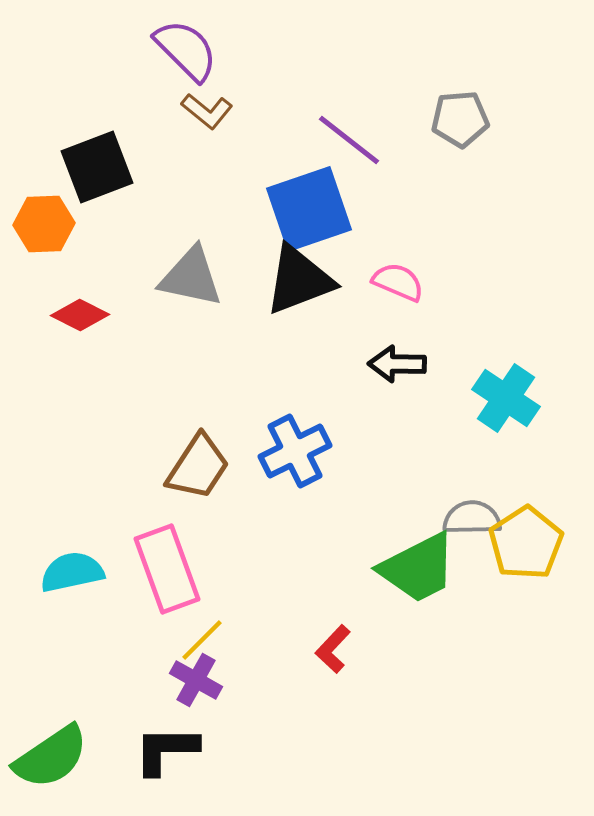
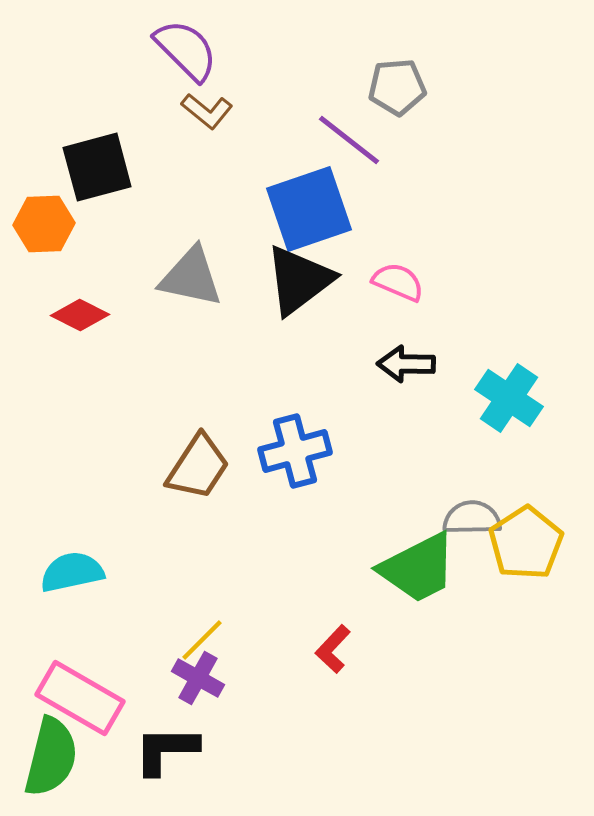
gray pentagon: moved 63 px left, 32 px up
black square: rotated 6 degrees clockwise
black triangle: rotated 16 degrees counterclockwise
black arrow: moved 9 px right
cyan cross: moved 3 px right
blue cross: rotated 12 degrees clockwise
pink rectangle: moved 87 px left, 129 px down; rotated 40 degrees counterclockwise
purple cross: moved 2 px right, 2 px up
green semicircle: rotated 42 degrees counterclockwise
